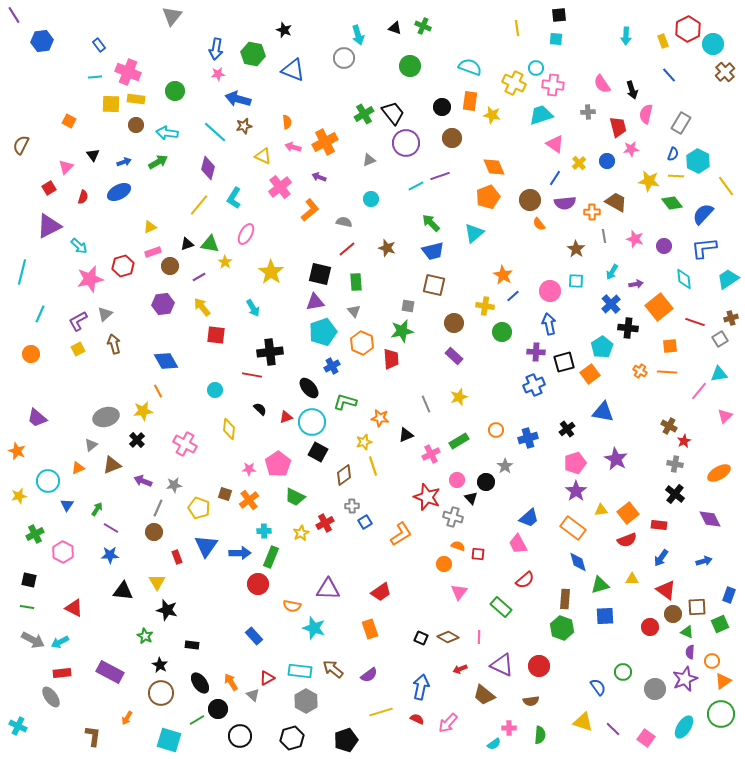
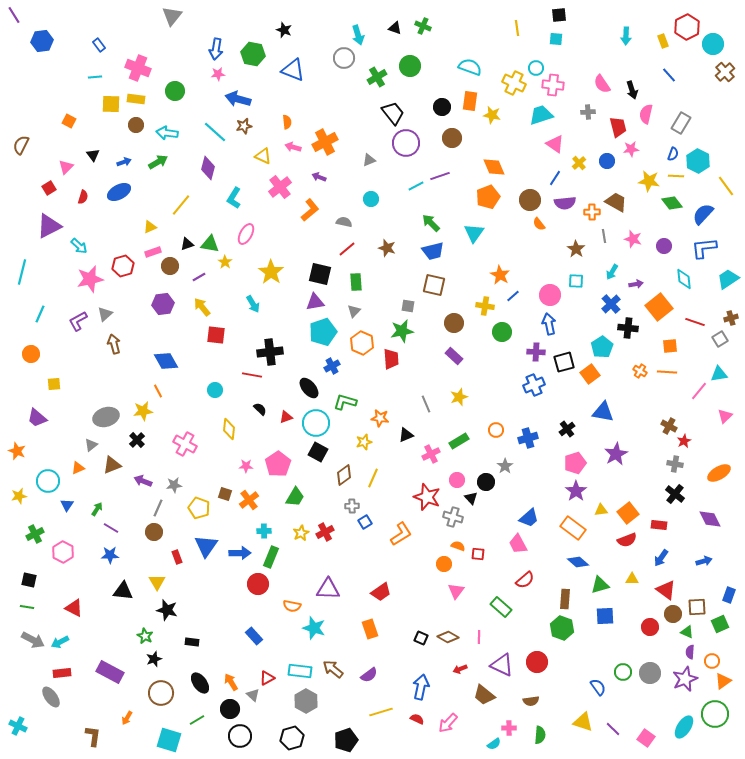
red hexagon at (688, 29): moved 1 px left, 2 px up
pink cross at (128, 72): moved 10 px right, 4 px up
green cross at (364, 114): moved 13 px right, 37 px up
yellow line at (199, 205): moved 18 px left
cyan triangle at (474, 233): rotated 15 degrees counterclockwise
pink star at (635, 239): moved 2 px left
orange star at (503, 275): moved 3 px left
pink circle at (550, 291): moved 4 px down
cyan arrow at (253, 308): moved 4 px up
gray triangle at (354, 311): rotated 24 degrees clockwise
yellow square at (78, 349): moved 24 px left, 35 px down; rotated 24 degrees clockwise
cyan circle at (312, 422): moved 4 px right, 1 px down
purple star at (616, 459): moved 5 px up; rotated 15 degrees clockwise
yellow line at (373, 466): moved 12 px down; rotated 42 degrees clockwise
pink star at (249, 469): moved 3 px left, 3 px up
green trapezoid at (295, 497): rotated 85 degrees counterclockwise
red cross at (325, 523): moved 9 px down
blue diamond at (578, 562): rotated 35 degrees counterclockwise
pink triangle at (459, 592): moved 3 px left, 1 px up
black rectangle at (192, 645): moved 3 px up
black star at (160, 665): moved 6 px left, 6 px up; rotated 21 degrees clockwise
red circle at (539, 666): moved 2 px left, 4 px up
gray circle at (655, 689): moved 5 px left, 16 px up
black circle at (218, 709): moved 12 px right
green circle at (721, 714): moved 6 px left
